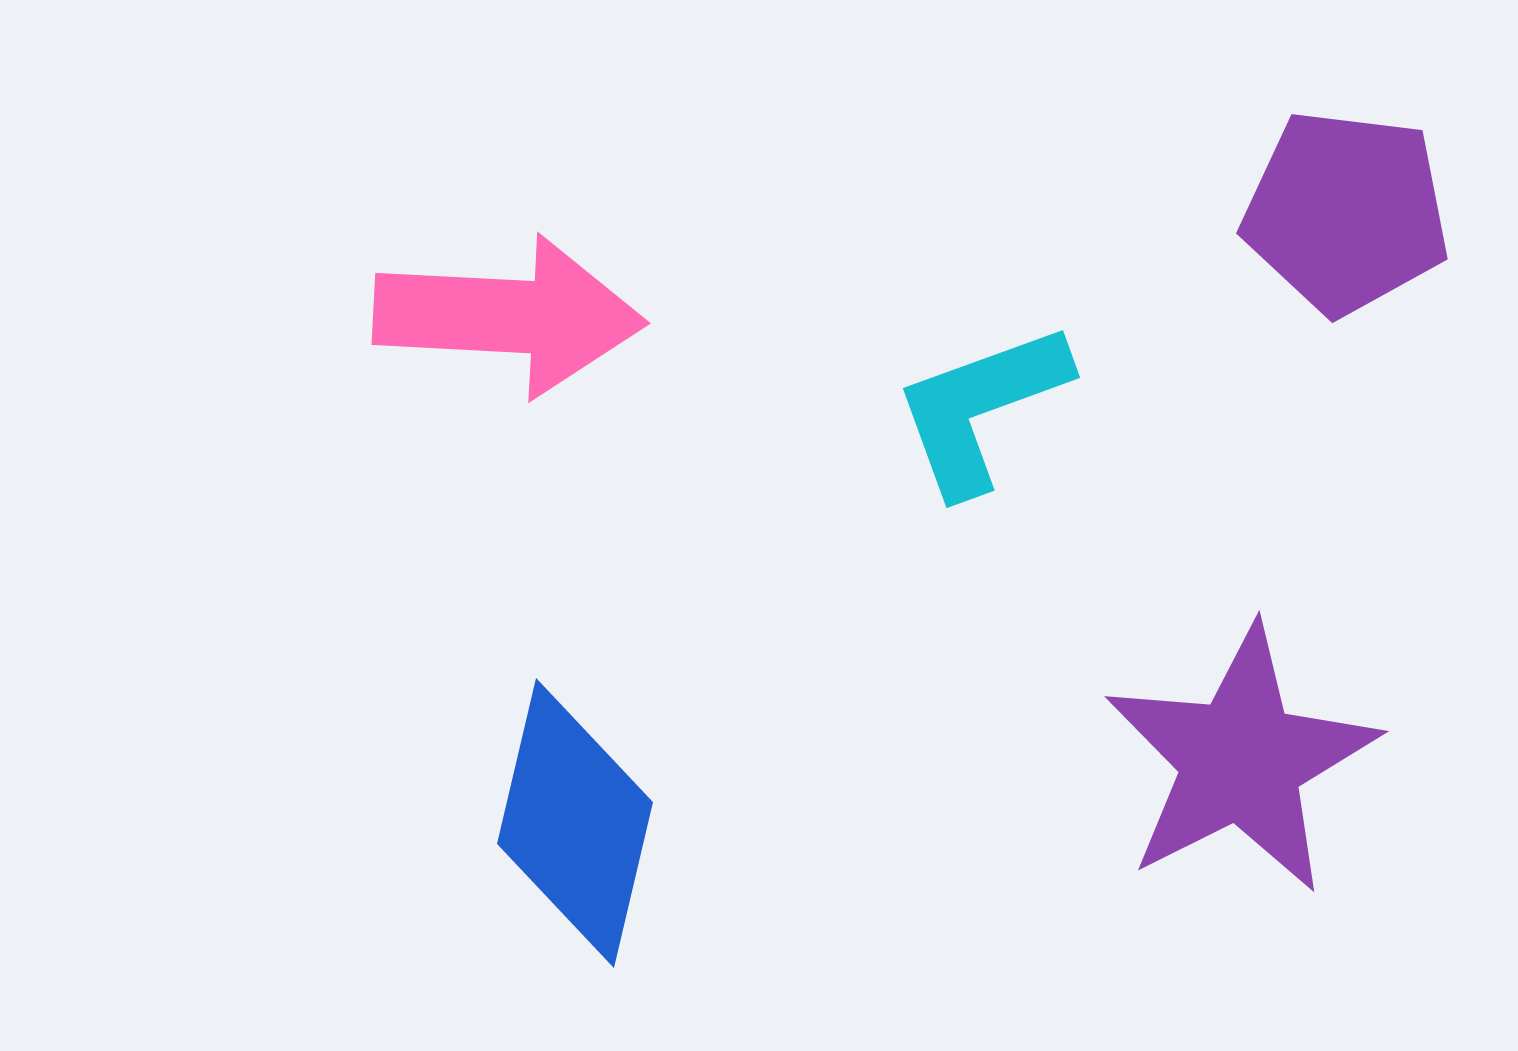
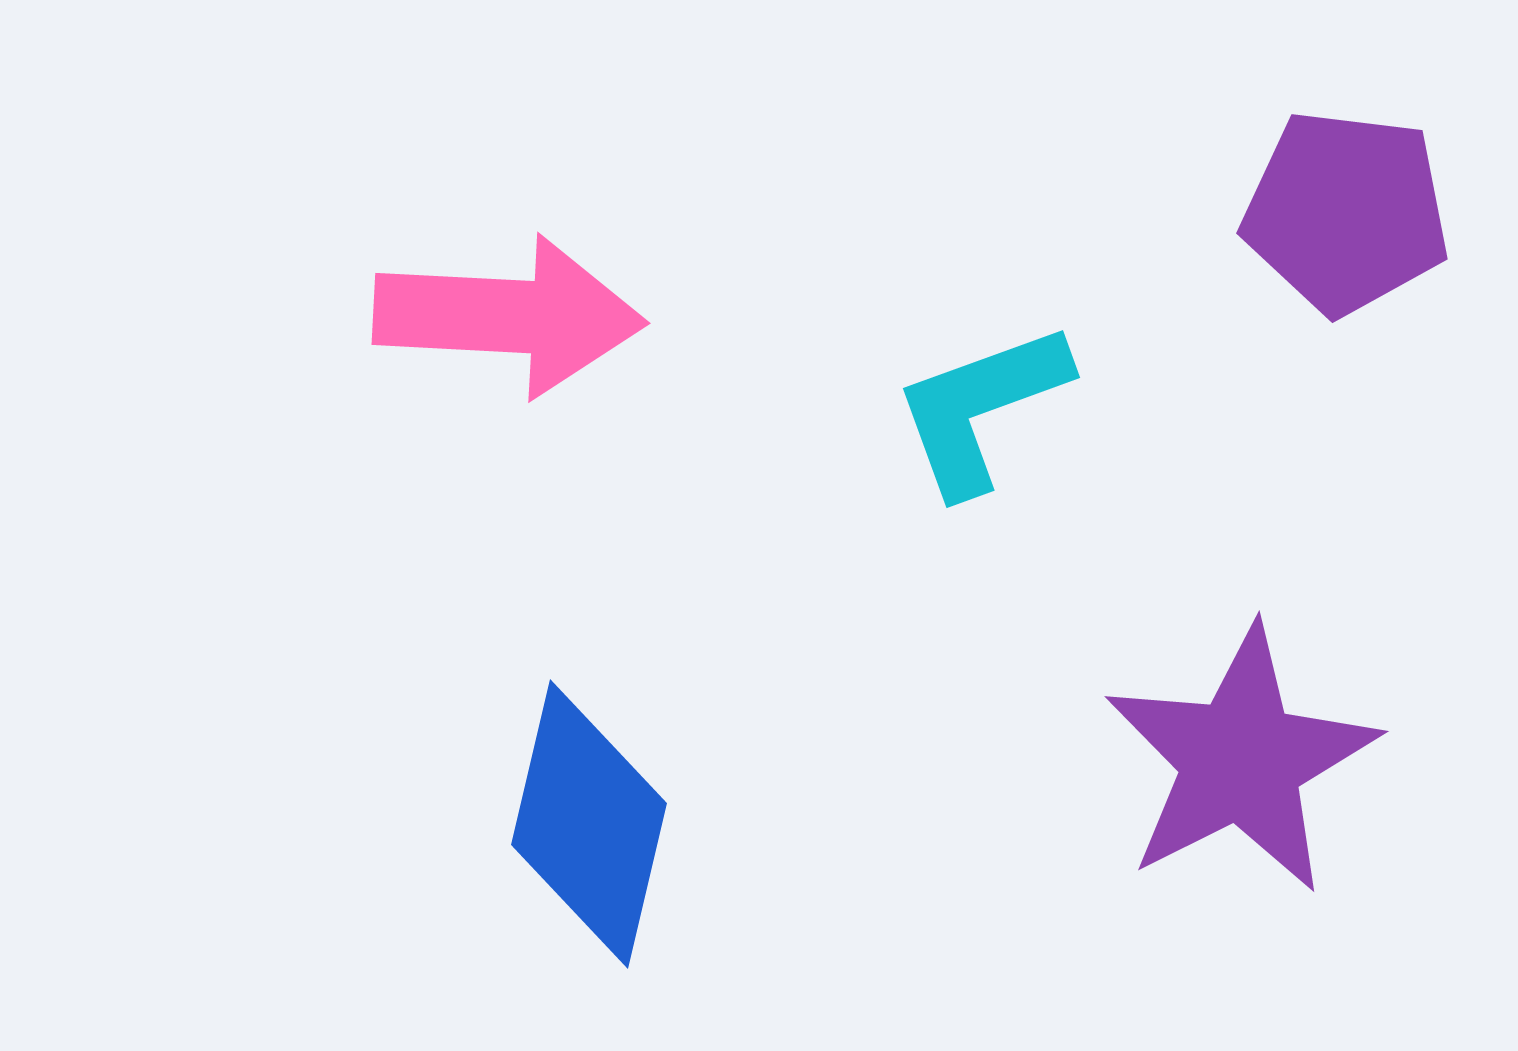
blue diamond: moved 14 px right, 1 px down
